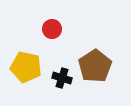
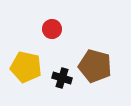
brown pentagon: rotated 24 degrees counterclockwise
